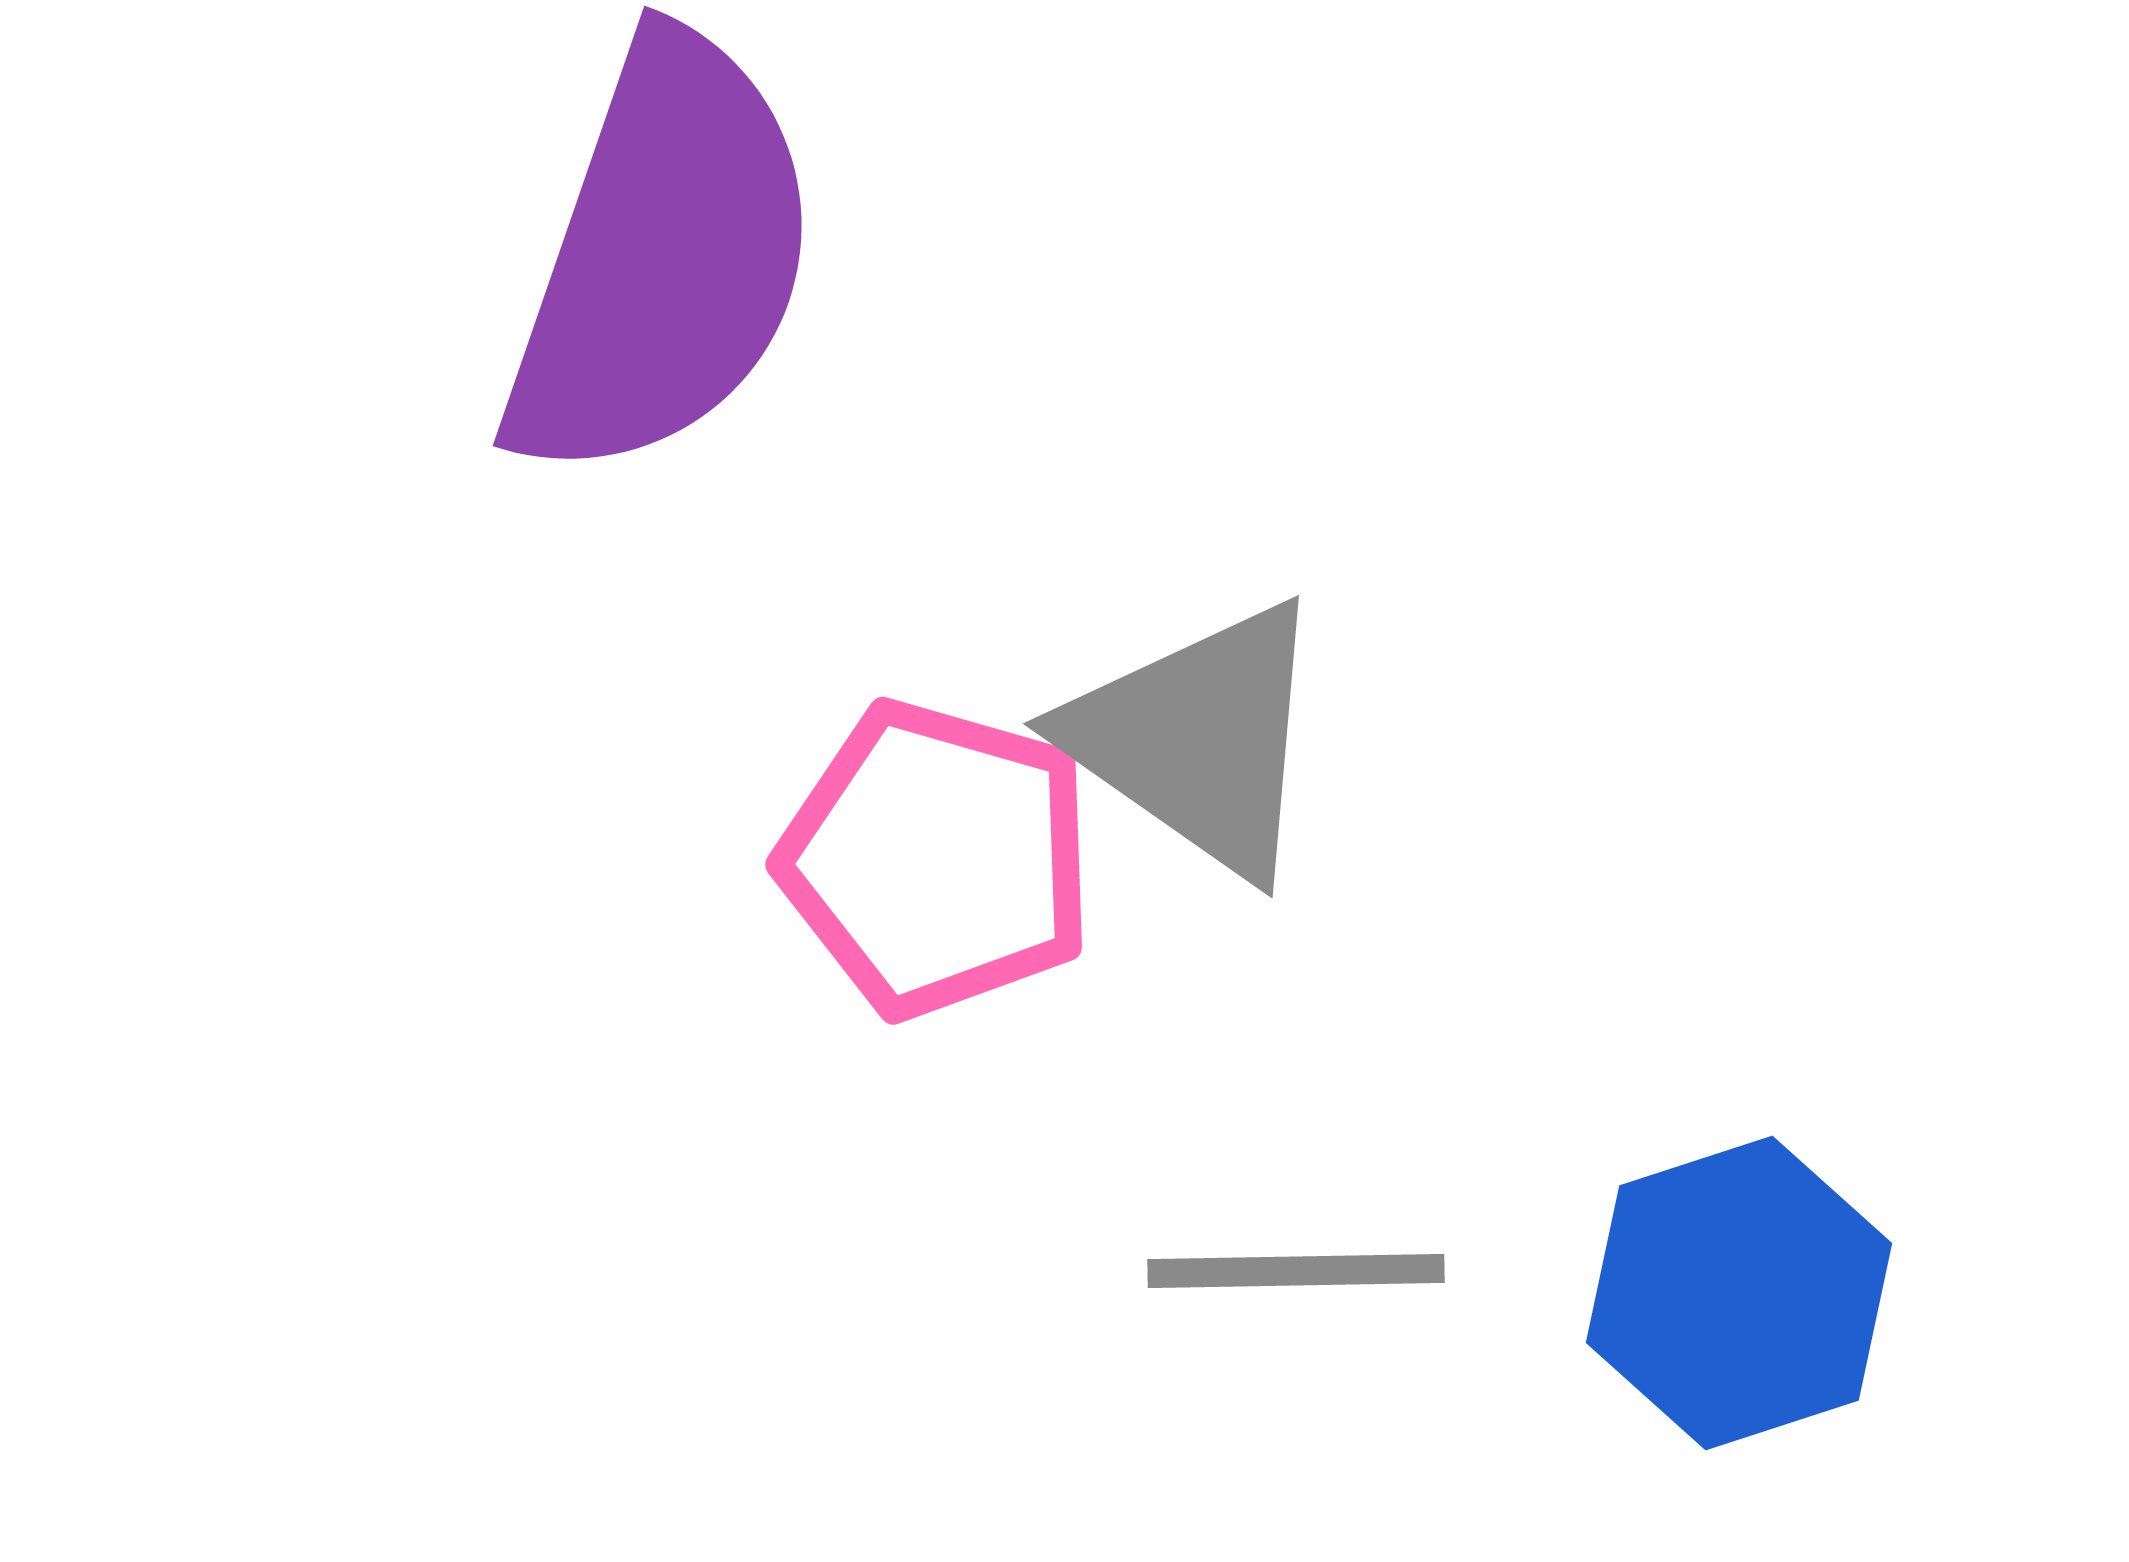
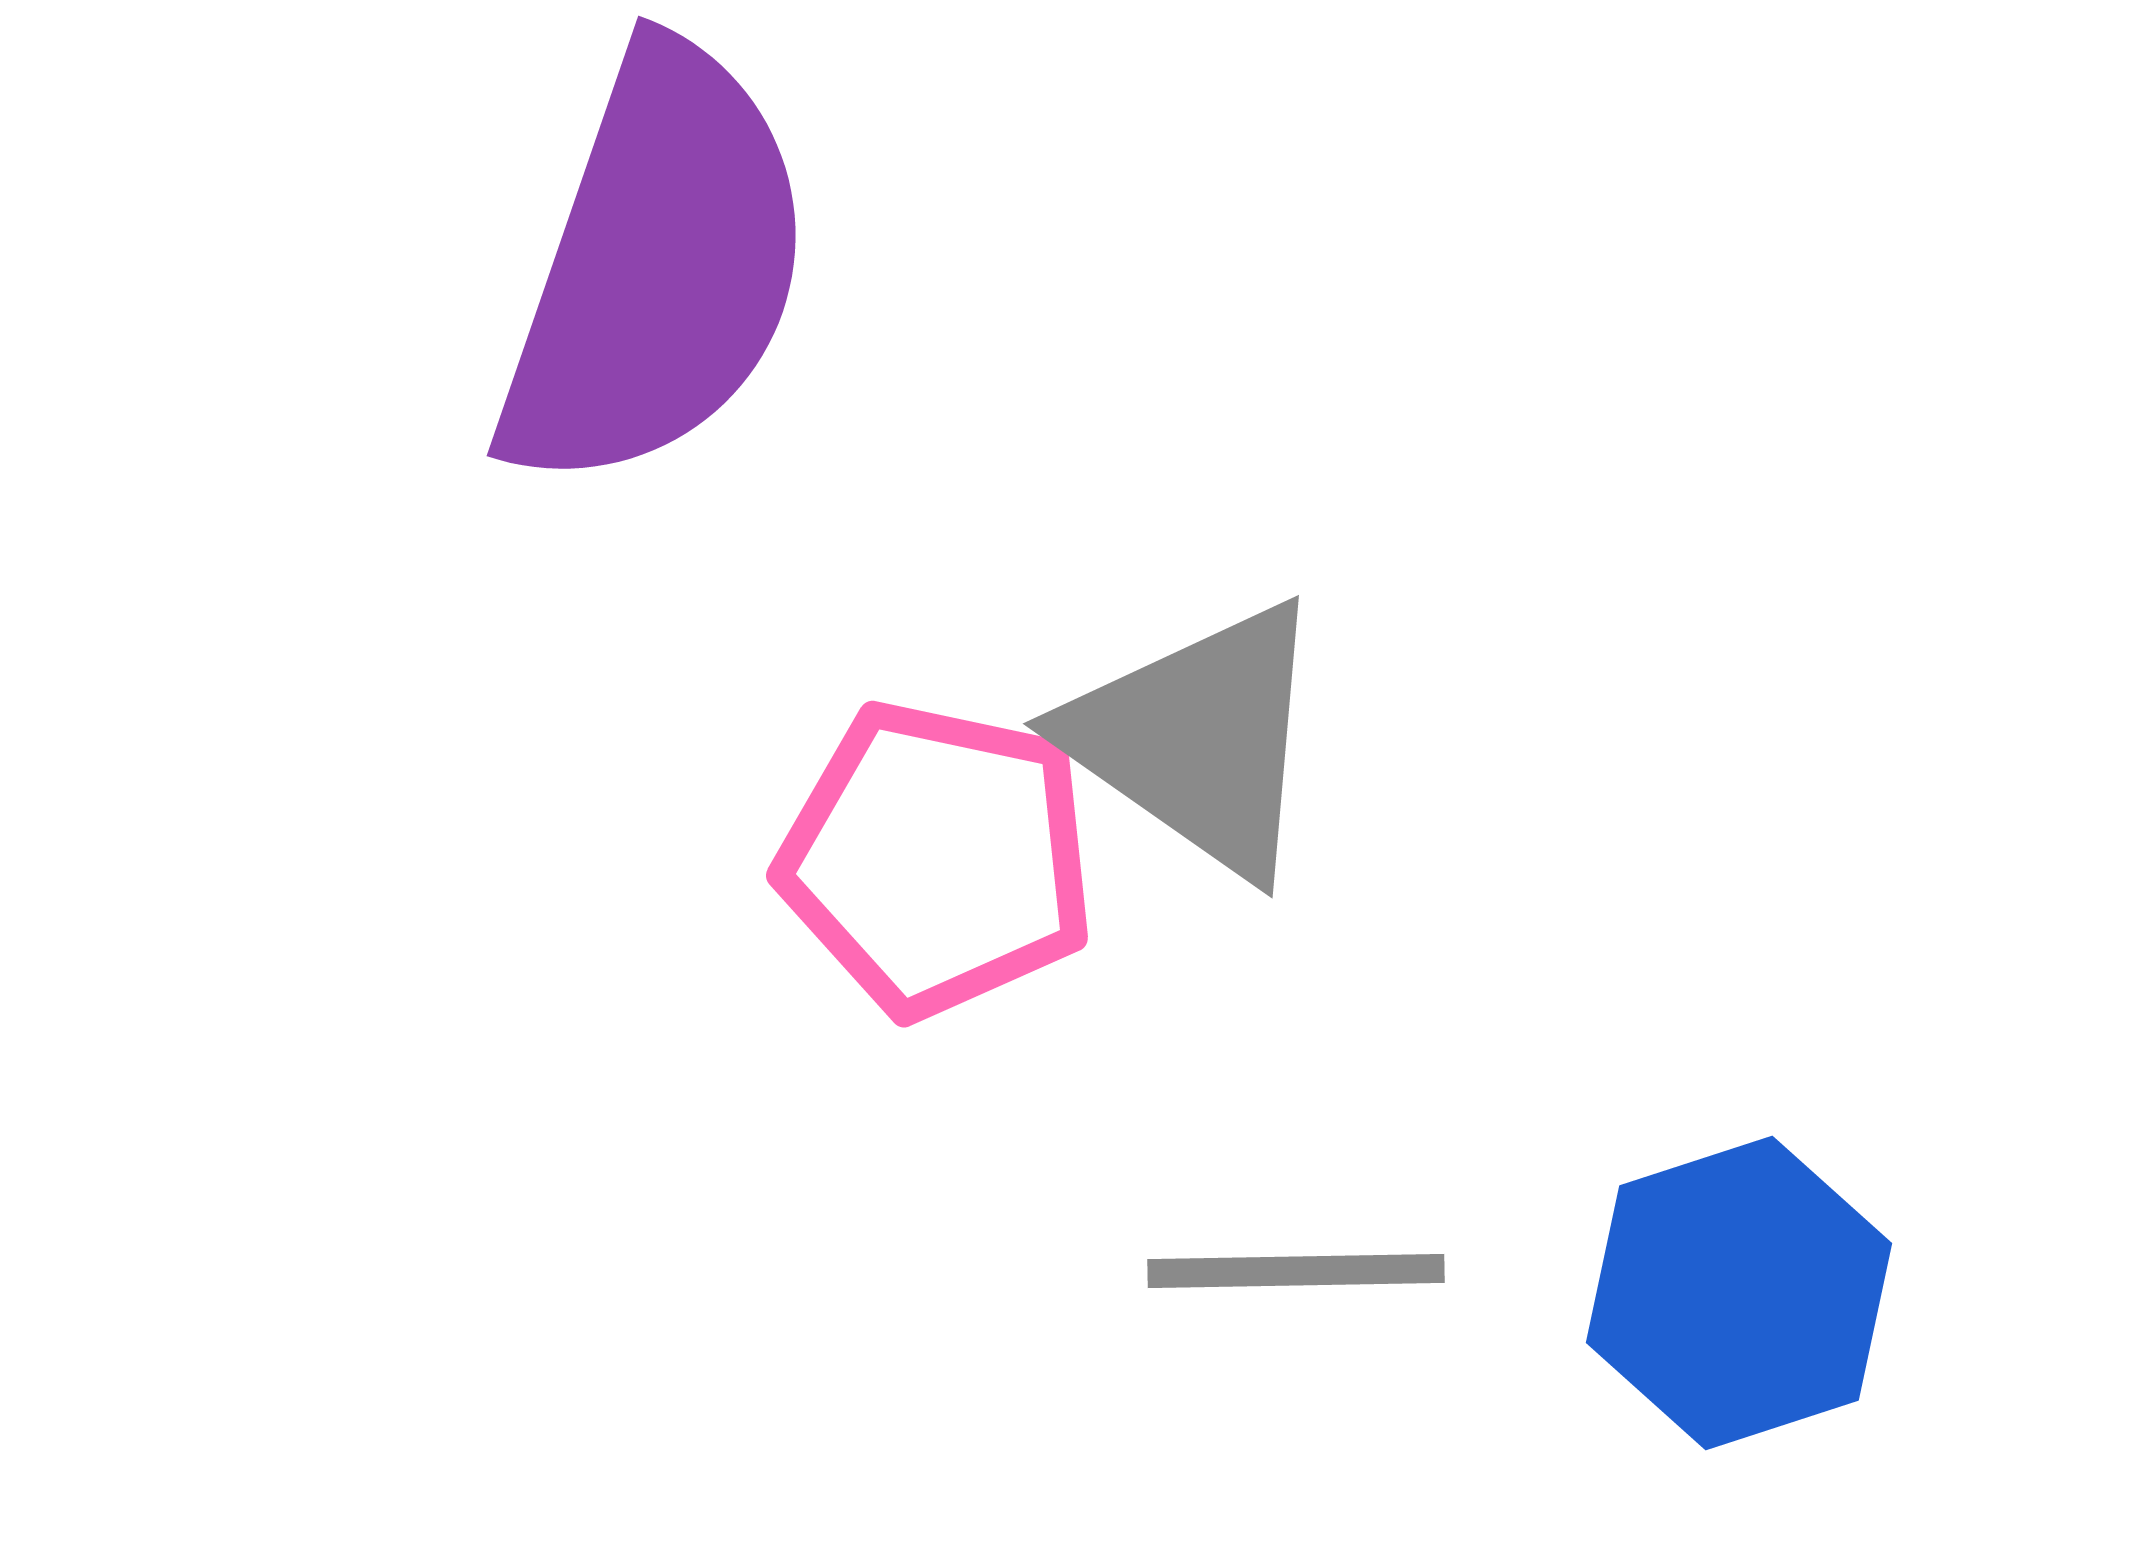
purple semicircle: moved 6 px left, 10 px down
pink pentagon: rotated 4 degrees counterclockwise
